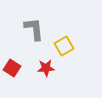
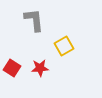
gray L-shape: moved 9 px up
red star: moved 6 px left
